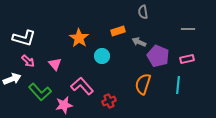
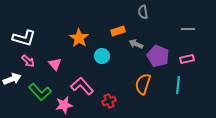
gray arrow: moved 3 px left, 2 px down
